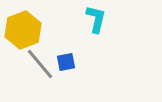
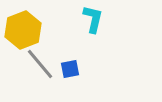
cyan L-shape: moved 3 px left
blue square: moved 4 px right, 7 px down
